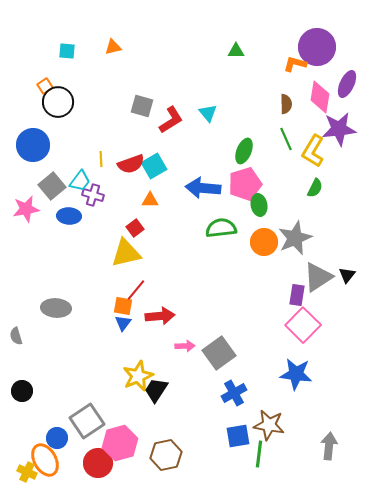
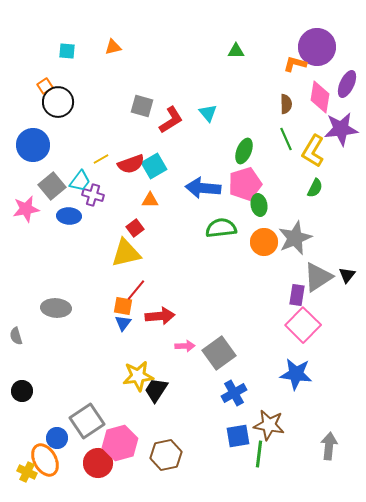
purple star at (339, 129): moved 2 px right
yellow line at (101, 159): rotated 63 degrees clockwise
yellow star at (138, 376): rotated 16 degrees clockwise
